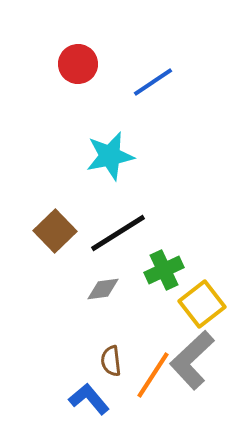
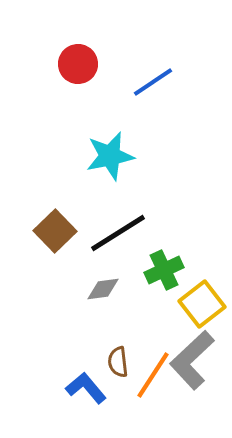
brown semicircle: moved 7 px right, 1 px down
blue L-shape: moved 3 px left, 11 px up
